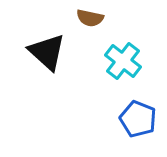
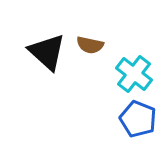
brown semicircle: moved 27 px down
cyan cross: moved 11 px right, 13 px down
